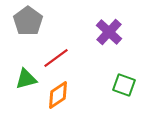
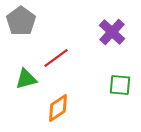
gray pentagon: moved 7 px left
purple cross: moved 3 px right
green square: moved 4 px left; rotated 15 degrees counterclockwise
orange diamond: moved 13 px down
